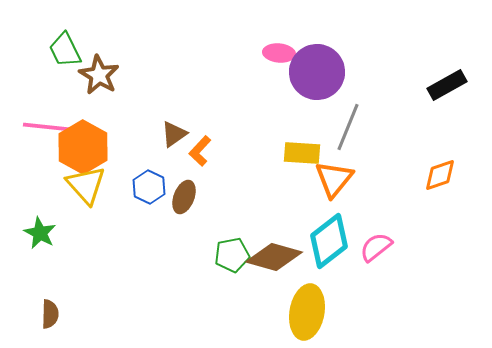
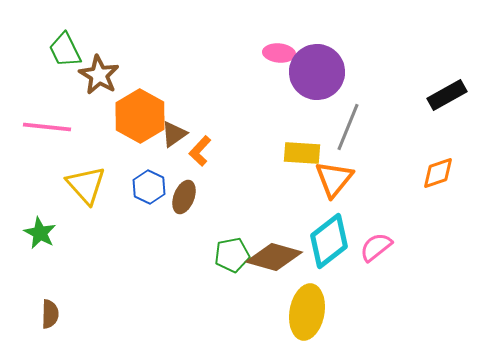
black rectangle: moved 10 px down
orange hexagon: moved 57 px right, 31 px up
orange diamond: moved 2 px left, 2 px up
